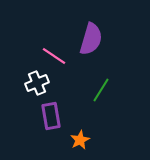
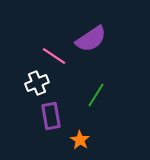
purple semicircle: rotated 40 degrees clockwise
green line: moved 5 px left, 5 px down
orange star: rotated 12 degrees counterclockwise
